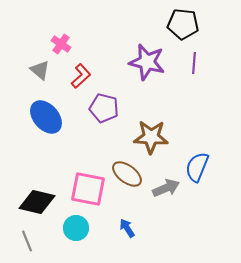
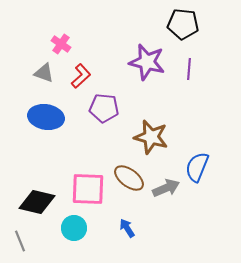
purple line: moved 5 px left, 6 px down
gray triangle: moved 4 px right, 3 px down; rotated 20 degrees counterclockwise
purple pentagon: rotated 8 degrees counterclockwise
blue ellipse: rotated 40 degrees counterclockwise
brown star: rotated 12 degrees clockwise
brown ellipse: moved 2 px right, 4 px down
pink square: rotated 9 degrees counterclockwise
cyan circle: moved 2 px left
gray line: moved 7 px left
